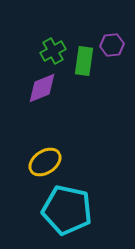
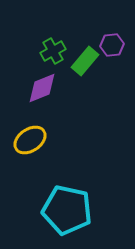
green rectangle: moved 1 px right; rotated 32 degrees clockwise
yellow ellipse: moved 15 px left, 22 px up
